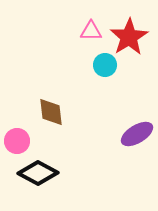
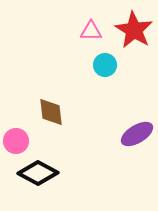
red star: moved 5 px right, 7 px up; rotated 9 degrees counterclockwise
pink circle: moved 1 px left
